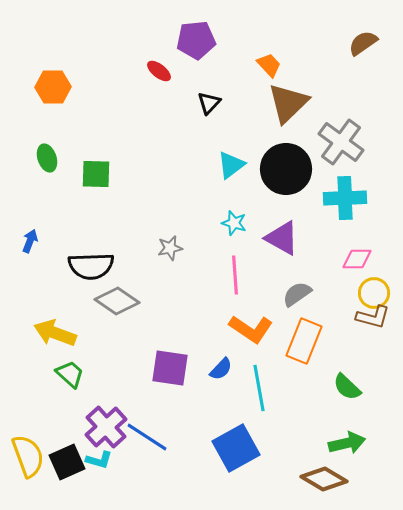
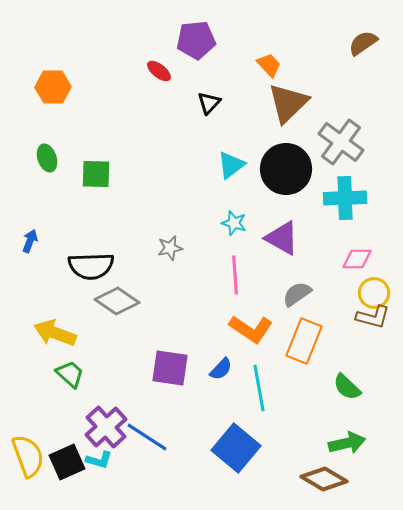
blue square: rotated 21 degrees counterclockwise
